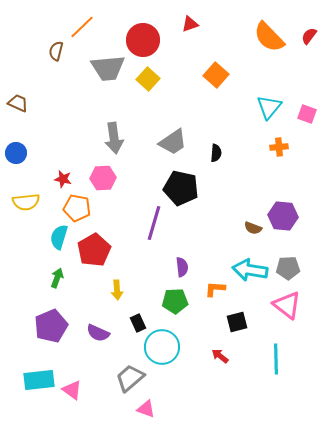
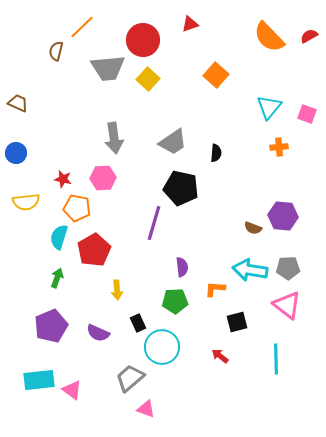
red semicircle at (309, 36): rotated 24 degrees clockwise
